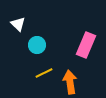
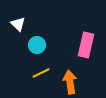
pink rectangle: rotated 10 degrees counterclockwise
yellow line: moved 3 px left
